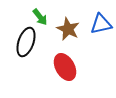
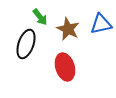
black ellipse: moved 2 px down
red ellipse: rotated 12 degrees clockwise
